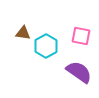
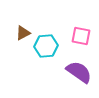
brown triangle: rotated 35 degrees counterclockwise
cyan hexagon: rotated 25 degrees clockwise
